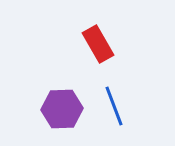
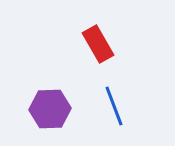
purple hexagon: moved 12 px left
